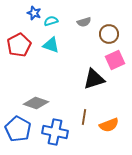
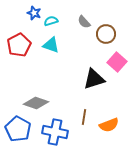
gray semicircle: rotated 64 degrees clockwise
brown circle: moved 3 px left
pink square: moved 2 px right, 2 px down; rotated 24 degrees counterclockwise
